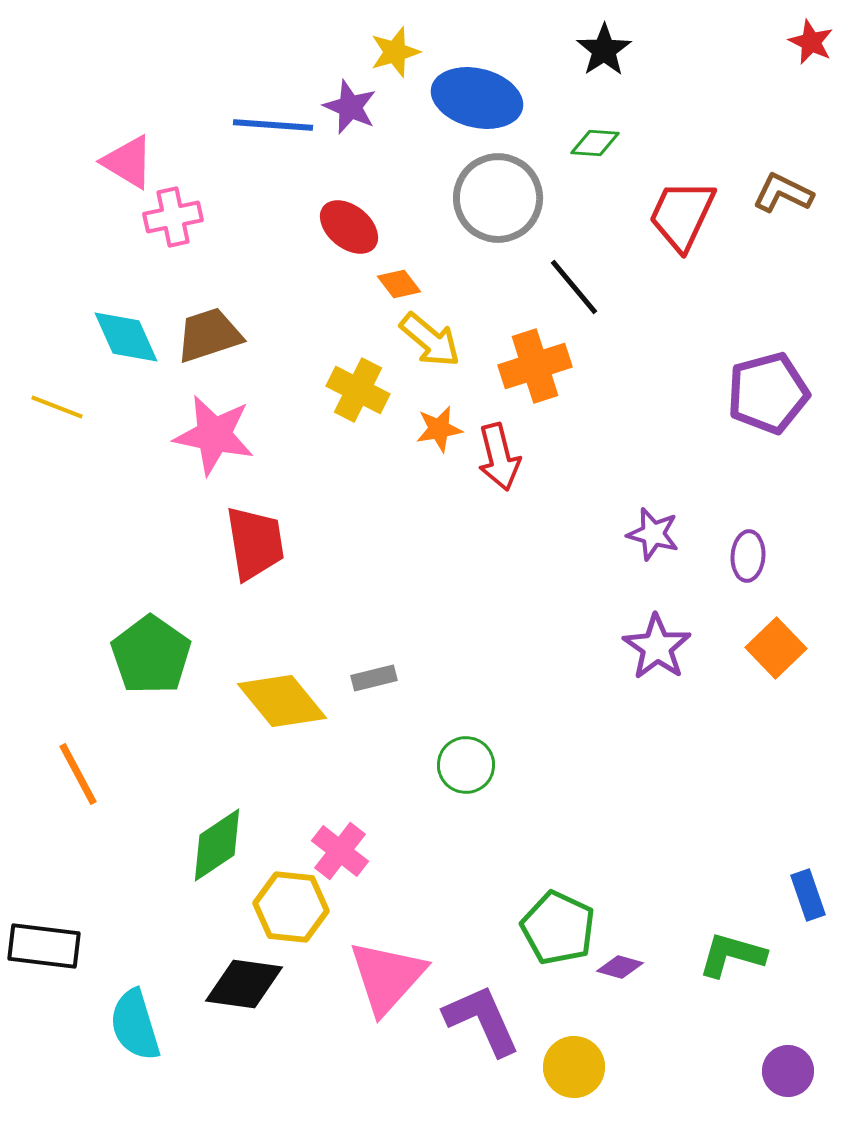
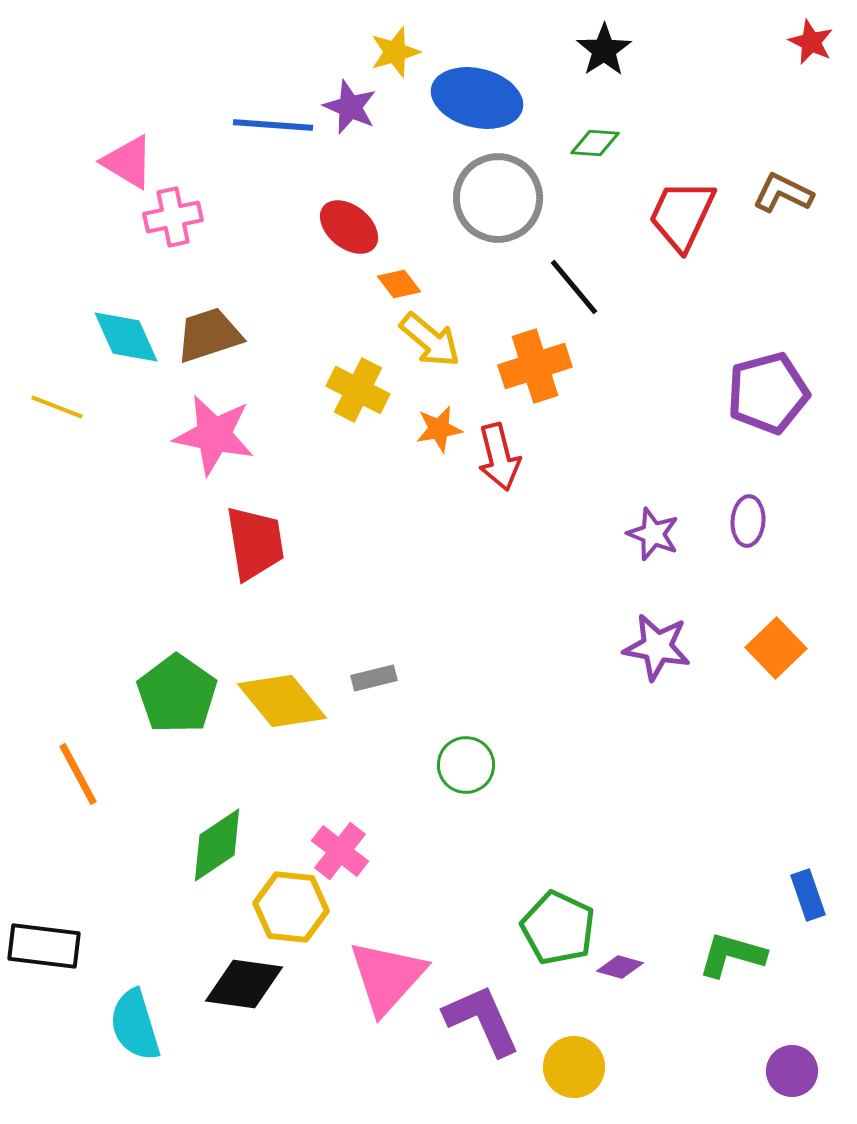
purple star at (653, 534): rotated 6 degrees clockwise
purple ellipse at (748, 556): moved 35 px up
purple star at (657, 647): rotated 24 degrees counterclockwise
green pentagon at (151, 655): moved 26 px right, 39 px down
purple circle at (788, 1071): moved 4 px right
